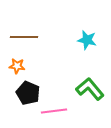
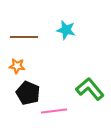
cyan star: moved 21 px left, 10 px up
